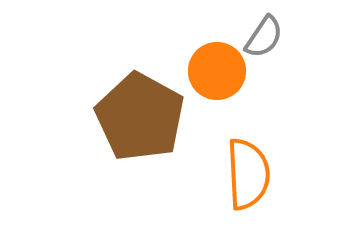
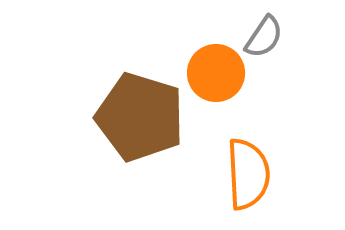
orange circle: moved 1 px left, 2 px down
brown pentagon: rotated 12 degrees counterclockwise
